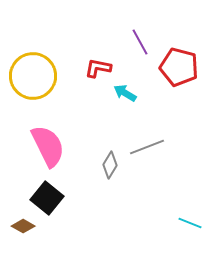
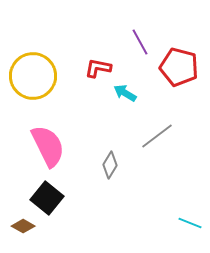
gray line: moved 10 px right, 11 px up; rotated 16 degrees counterclockwise
